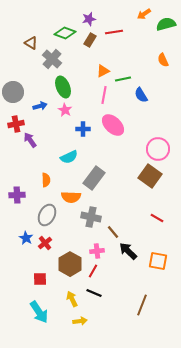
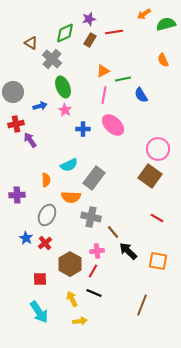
green diamond at (65, 33): rotated 45 degrees counterclockwise
cyan semicircle at (69, 157): moved 8 px down
